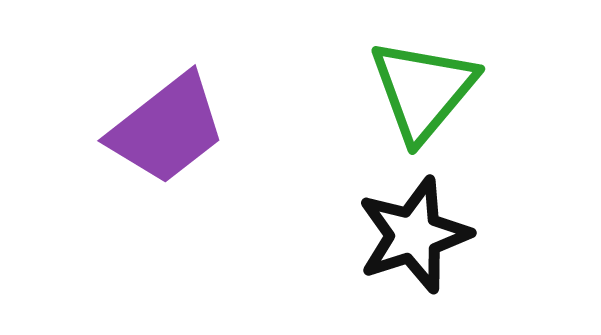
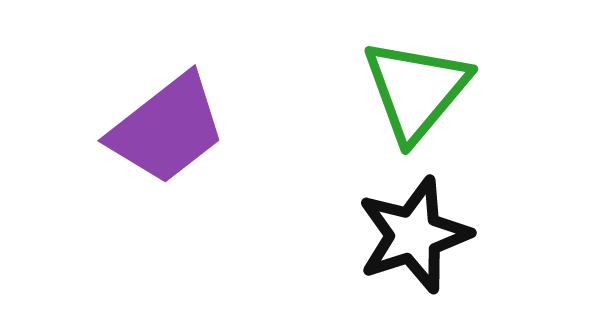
green triangle: moved 7 px left
